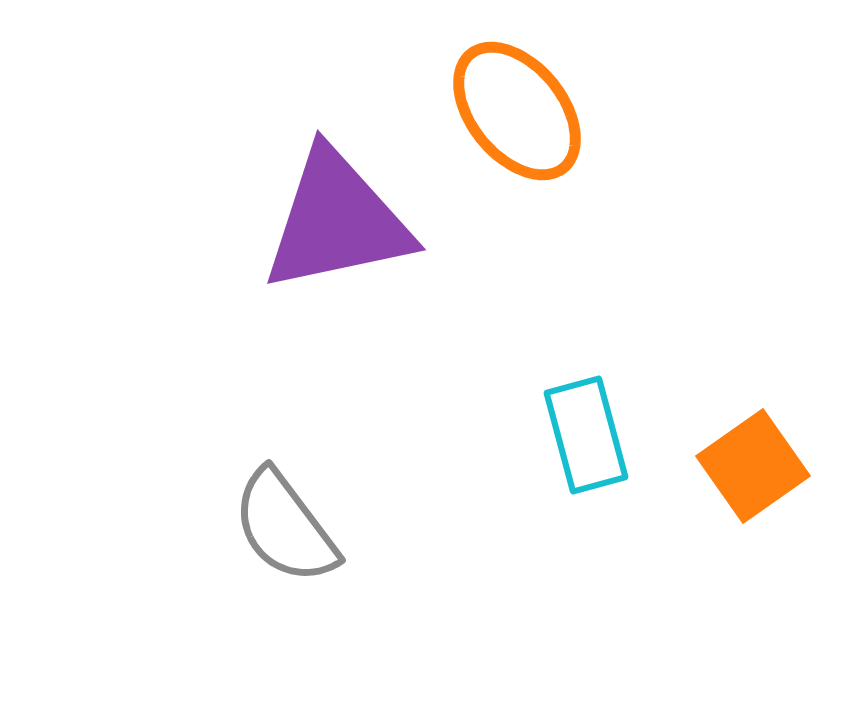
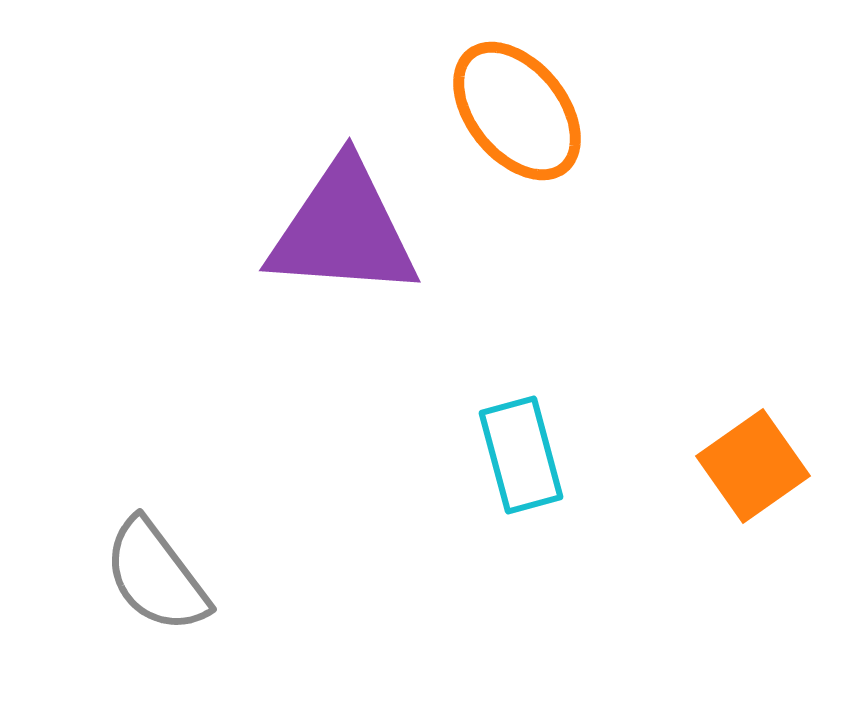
purple triangle: moved 6 px right, 9 px down; rotated 16 degrees clockwise
cyan rectangle: moved 65 px left, 20 px down
gray semicircle: moved 129 px left, 49 px down
